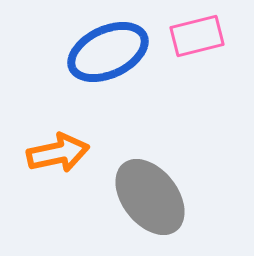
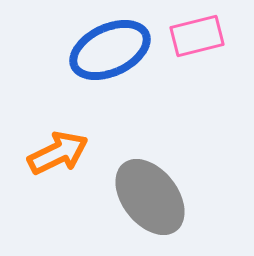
blue ellipse: moved 2 px right, 2 px up
orange arrow: rotated 14 degrees counterclockwise
